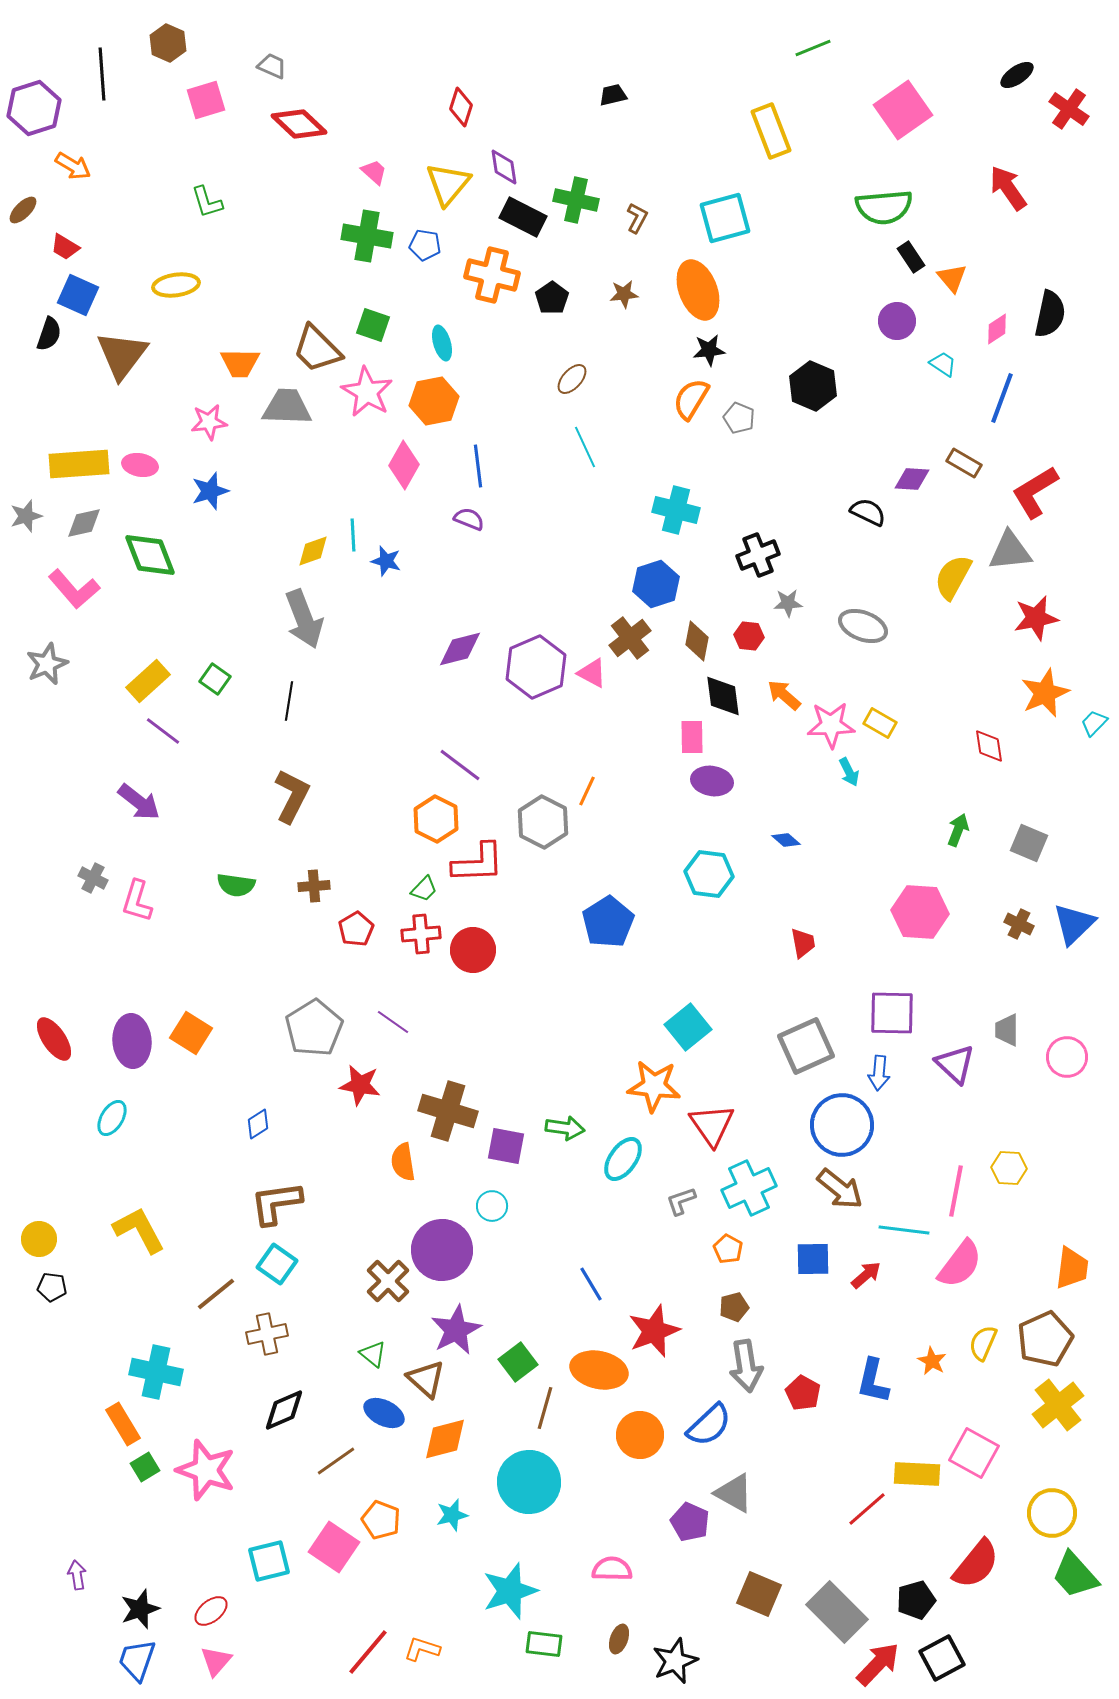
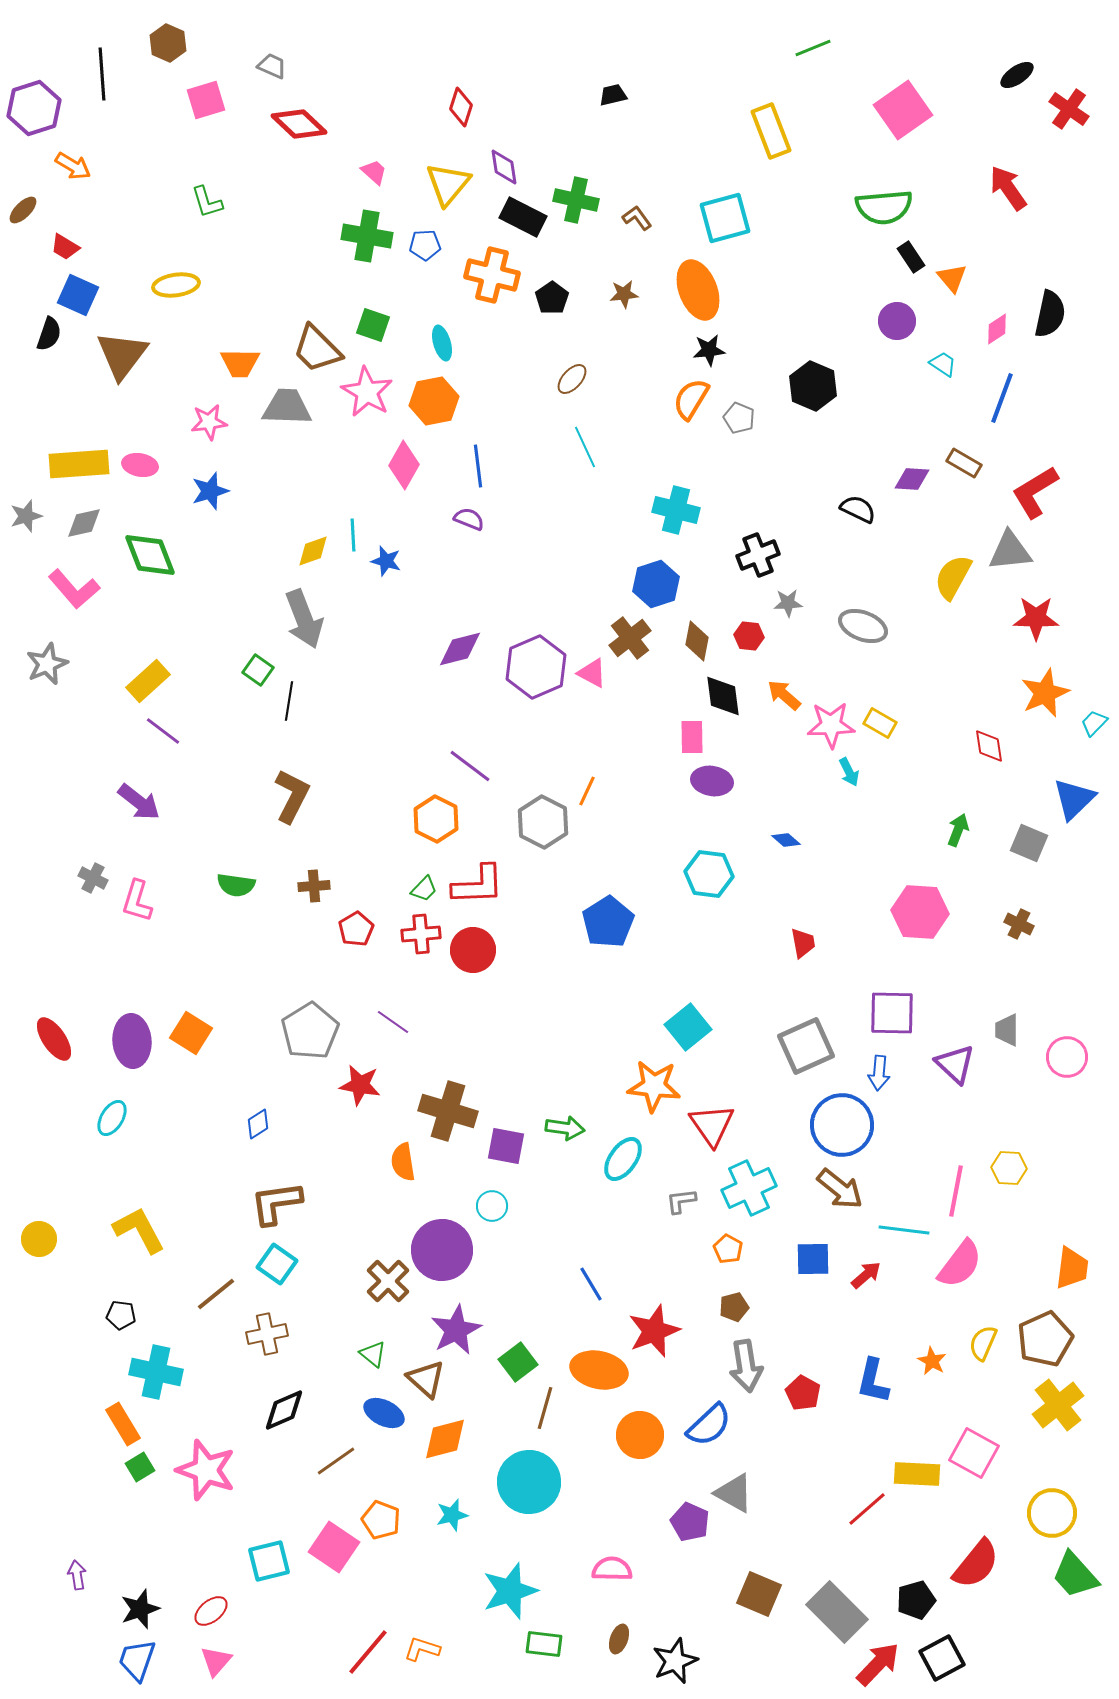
brown L-shape at (637, 218): rotated 64 degrees counterclockwise
blue pentagon at (425, 245): rotated 12 degrees counterclockwise
black semicircle at (868, 512): moved 10 px left, 3 px up
red star at (1036, 618): rotated 12 degrees clockwise
green square at (215, 679): moved 43 px right, 9 px up
purple line at (460, 765): moved 10 px right, 1 px down
red L-shape at (478, 863): moved 22 px down
blue triangle at (1074, 924): moved 125 px up
gray pentagon at (314, 1028): moved 4 px left, 3 px down
gray L-shape at (681, 1201): rotated 12 degrees clockwise
black pentagon at (52, 1287): moved 69 px right, 28 px down
green square at (145, 1467): moved 5 px left
